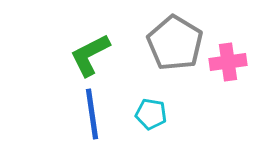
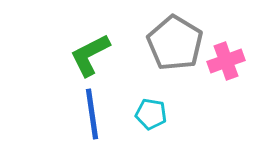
pink cross: moved 2 px left, 1 px up; rotated 12 degrees counterclockwise
